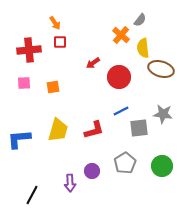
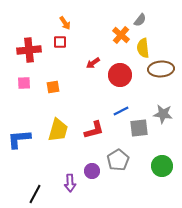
orange arrow: moved 10 px right
brown ellipse: rotated 20 degrees counterclockwise
red circle: moved 1 px right, 2 px up
gray pentagon: moved 7 px left, 3 px up
black line: moved 3 px right, 1 px up
